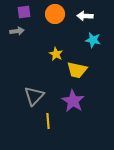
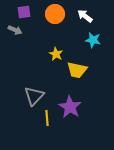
white arrow: rotated 35 degrees clockwise
gray arrow: moved 2 px left, 1 px up; rotated 32 degrees clockwise
purple star: moved 3 px left, 6 px down
yellow line: moved 1 px left, 3 px up
